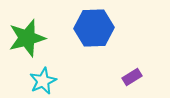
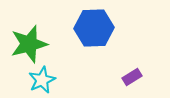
green star: moved 2 px right, 6 px down
cyan star: moved 1 px left, 1 px up
